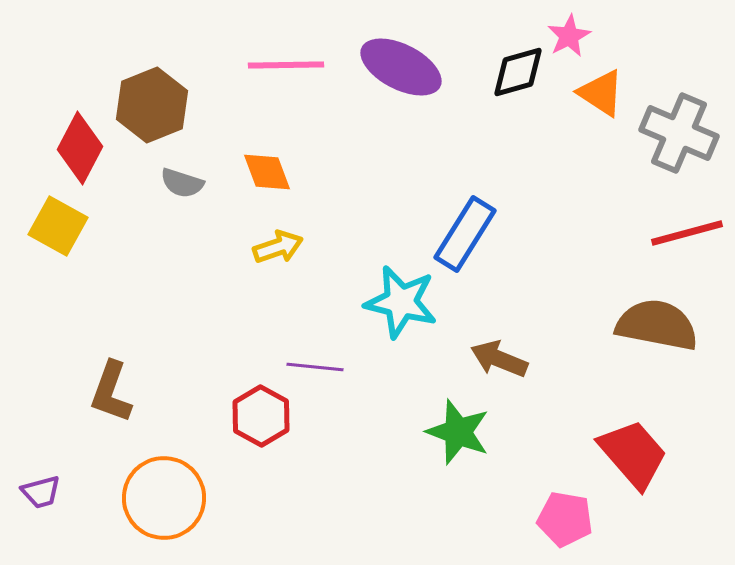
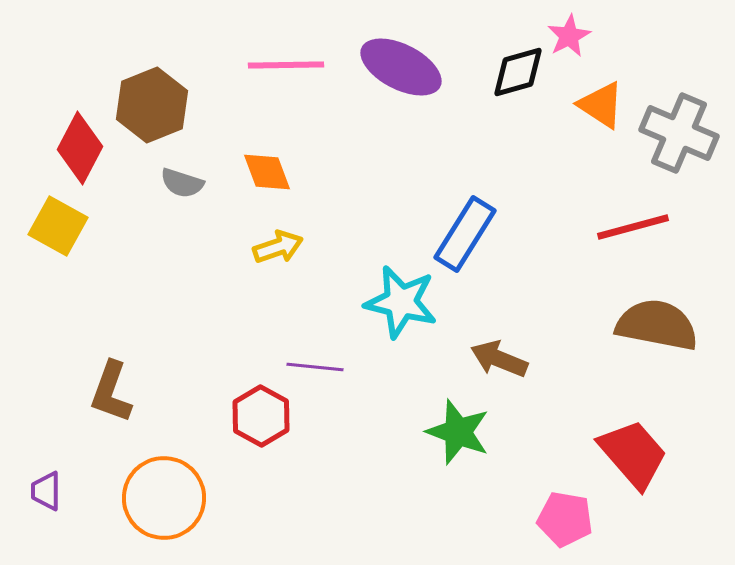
orange triangle: moved 12 px down
red line: moved 54 px left, 6 px up
purple trapezoid: moved 5 px right, 1 px up; rotated 105 degrees clockwise
